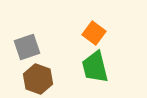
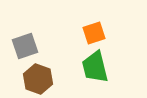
orange square: rotated 35 degrees clockwise
gray square: moved 2 px left, 1 px up
